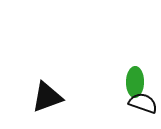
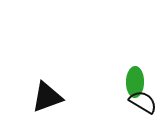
black semicircle: moved 1 px up; rotated 12 degrees clockwise
